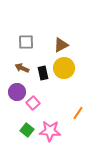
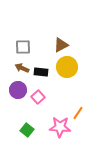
gray square: moved 3 px left, 5 px down
yellow circle: moved 3 px right, 1 px up
black rectangle: moved 2 px left, 1 px up; rotated 72 degrees counterclockwise
purple circle: moved 1 px right, 2 px up
pink square: moved 5 px right, 6 px up
pink star: moved 10 px right, 4 px up
